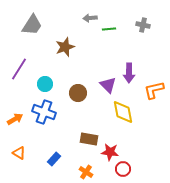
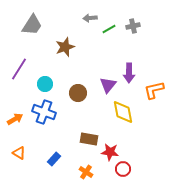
gray cross: moved 10 px left, 1 px down; rotated 24 degrees counterclockwise
green line: rotated 24 degrees counterclockwise
purple triangle: rotated 24 degrees clockwise
